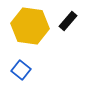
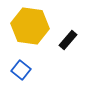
black rectangle: moved 19 px down
